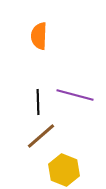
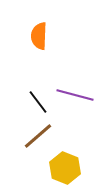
black line: rotated 35 degrees counterclockwise
brown line: moved 3 px left
yellow hexagon: moved 1 px right, 2 px up
